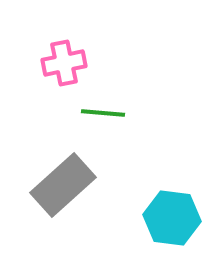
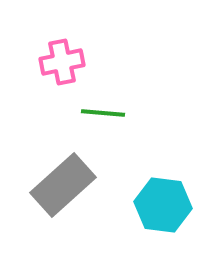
pink cross: moved 2 px left, 1 px up
cyan hexagon: moved 9 px left, 13 px up
